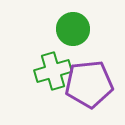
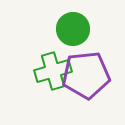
purple pentagon: moved 3 px left, 9 px up
